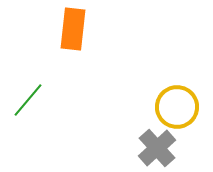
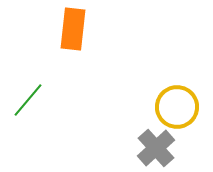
gray cross: moved 1 px left
